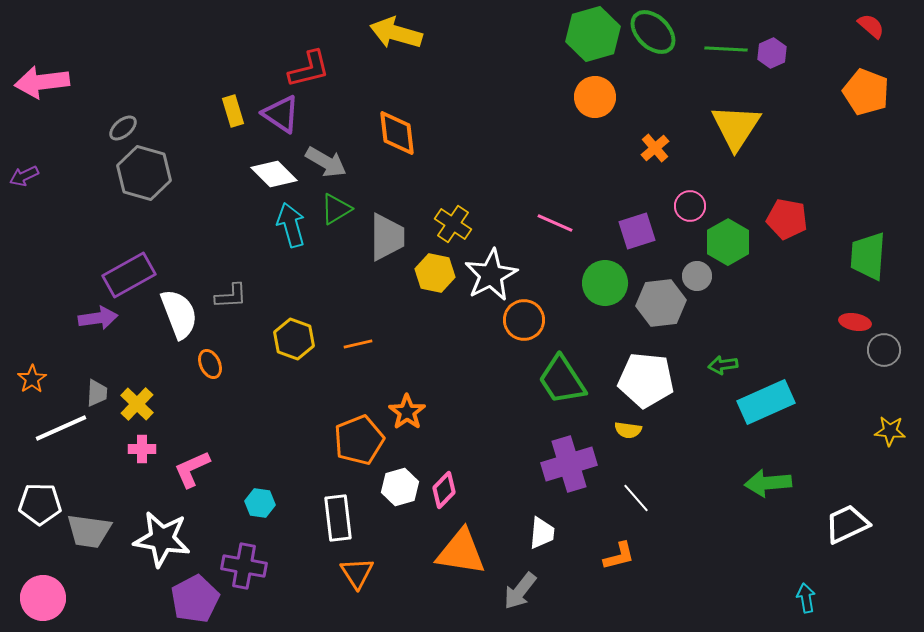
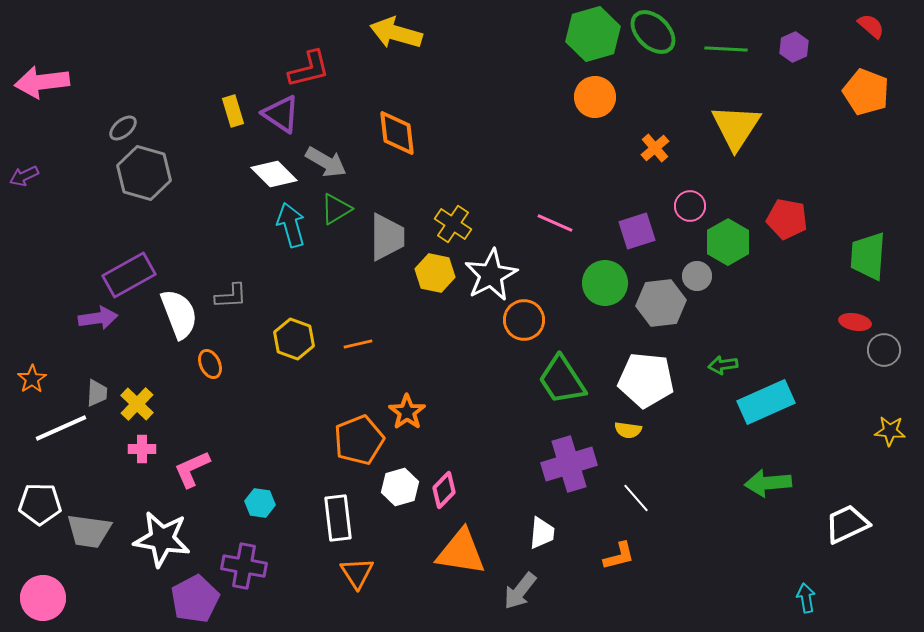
purple hexagon at (772, 53): moved 22 px right, 6 px up
